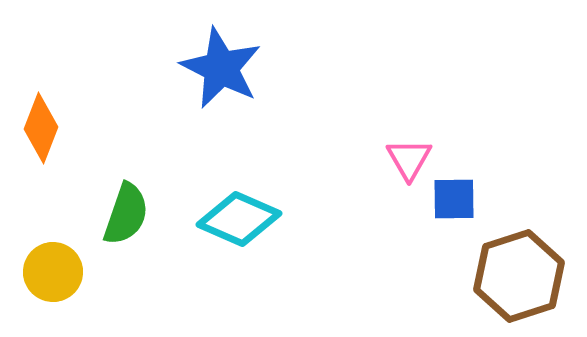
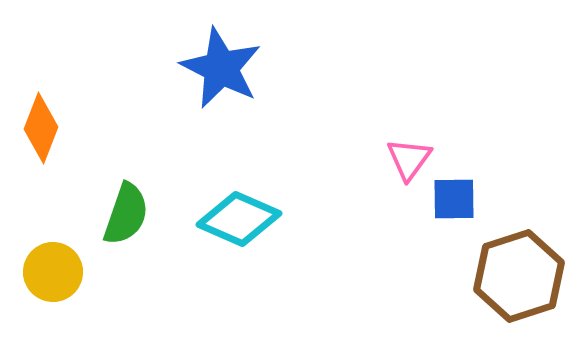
pink triangle: rotated 6 degrees clockwise
